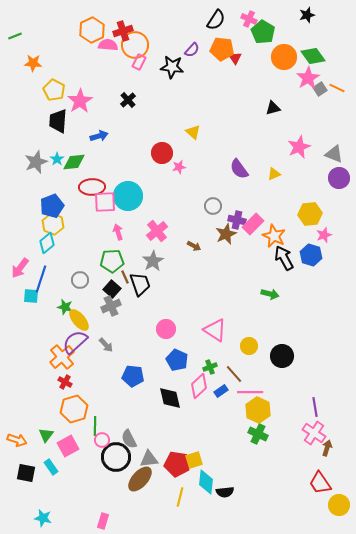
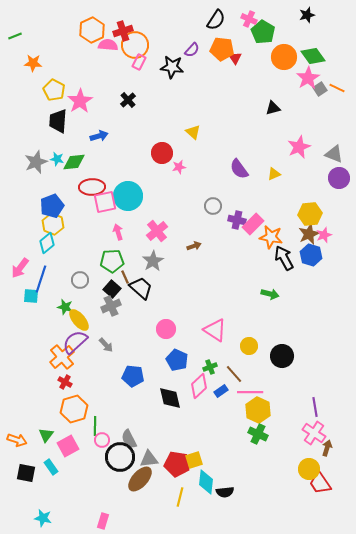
cyan star at (57, 159): rotated 24 degrees counterclockwise
pink square at (105, 202): rotated 10 degrees counterclockwise
brown star at (226, 234): moved 83 px right
orange star at (274, 236): moved 3 px left, 1 px down; rotated 15 degrees counterclockwise
brown arrow at (194, 246): rotated 48 degrees counterclockwise
black trapezoid at (140, 284): moved 1 px right, 4 px down; rotated 30 degrees counterclockwise
black circle at (116, 457): moved 4 px right
yellow circle at (339, 505): moved 30 px left, 36 px up
